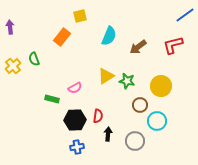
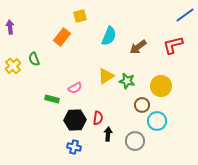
brown circle: moved 2 px right
red semicircle: moved 2 px down
blue cross: moved 3 px left; rotated 24 degrees clockwise
